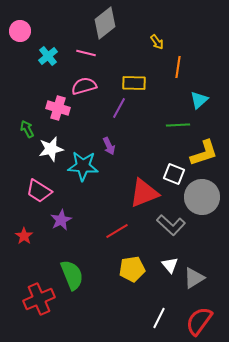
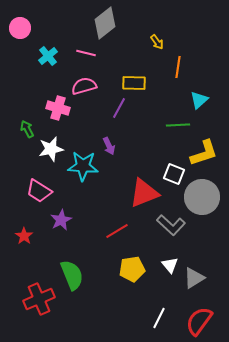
pink circle: moved 3 px up
